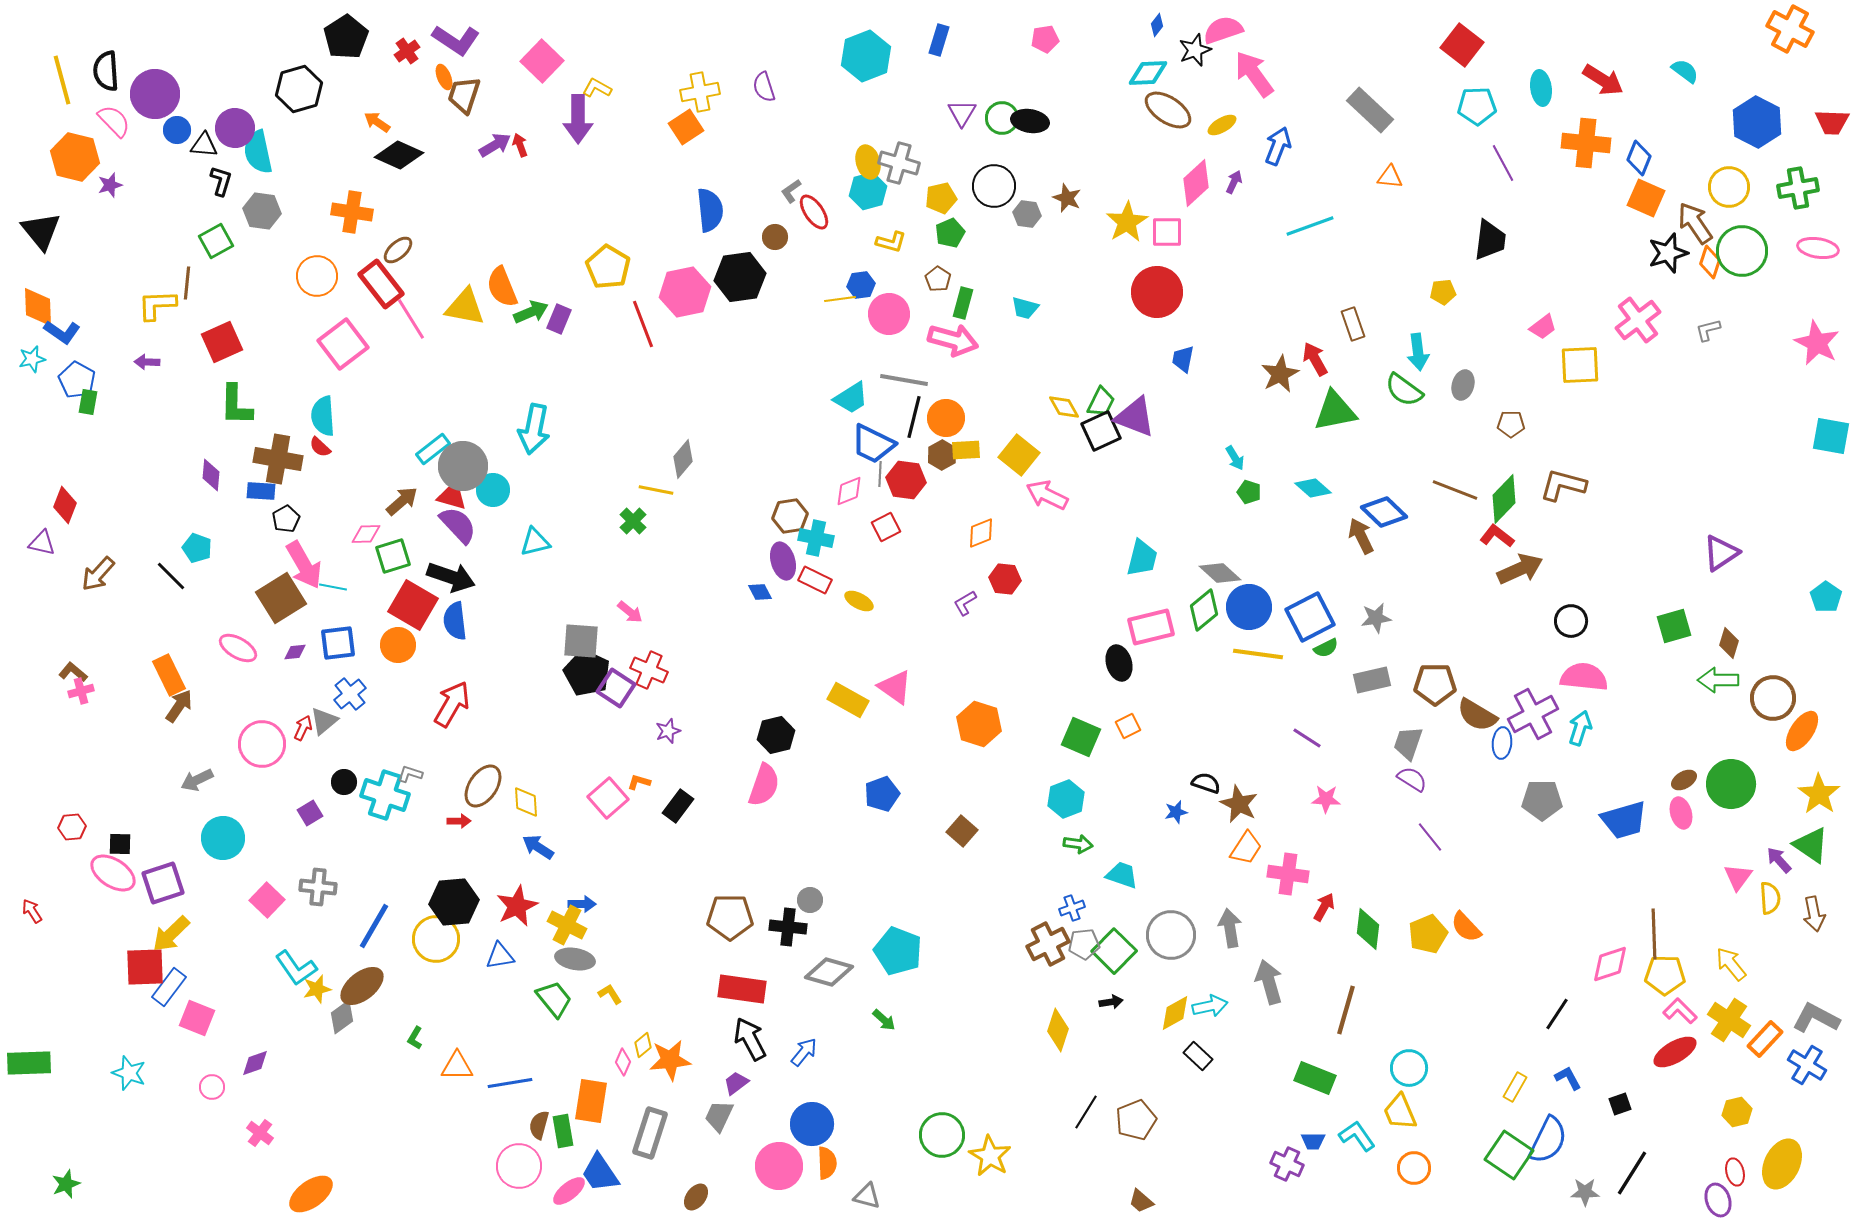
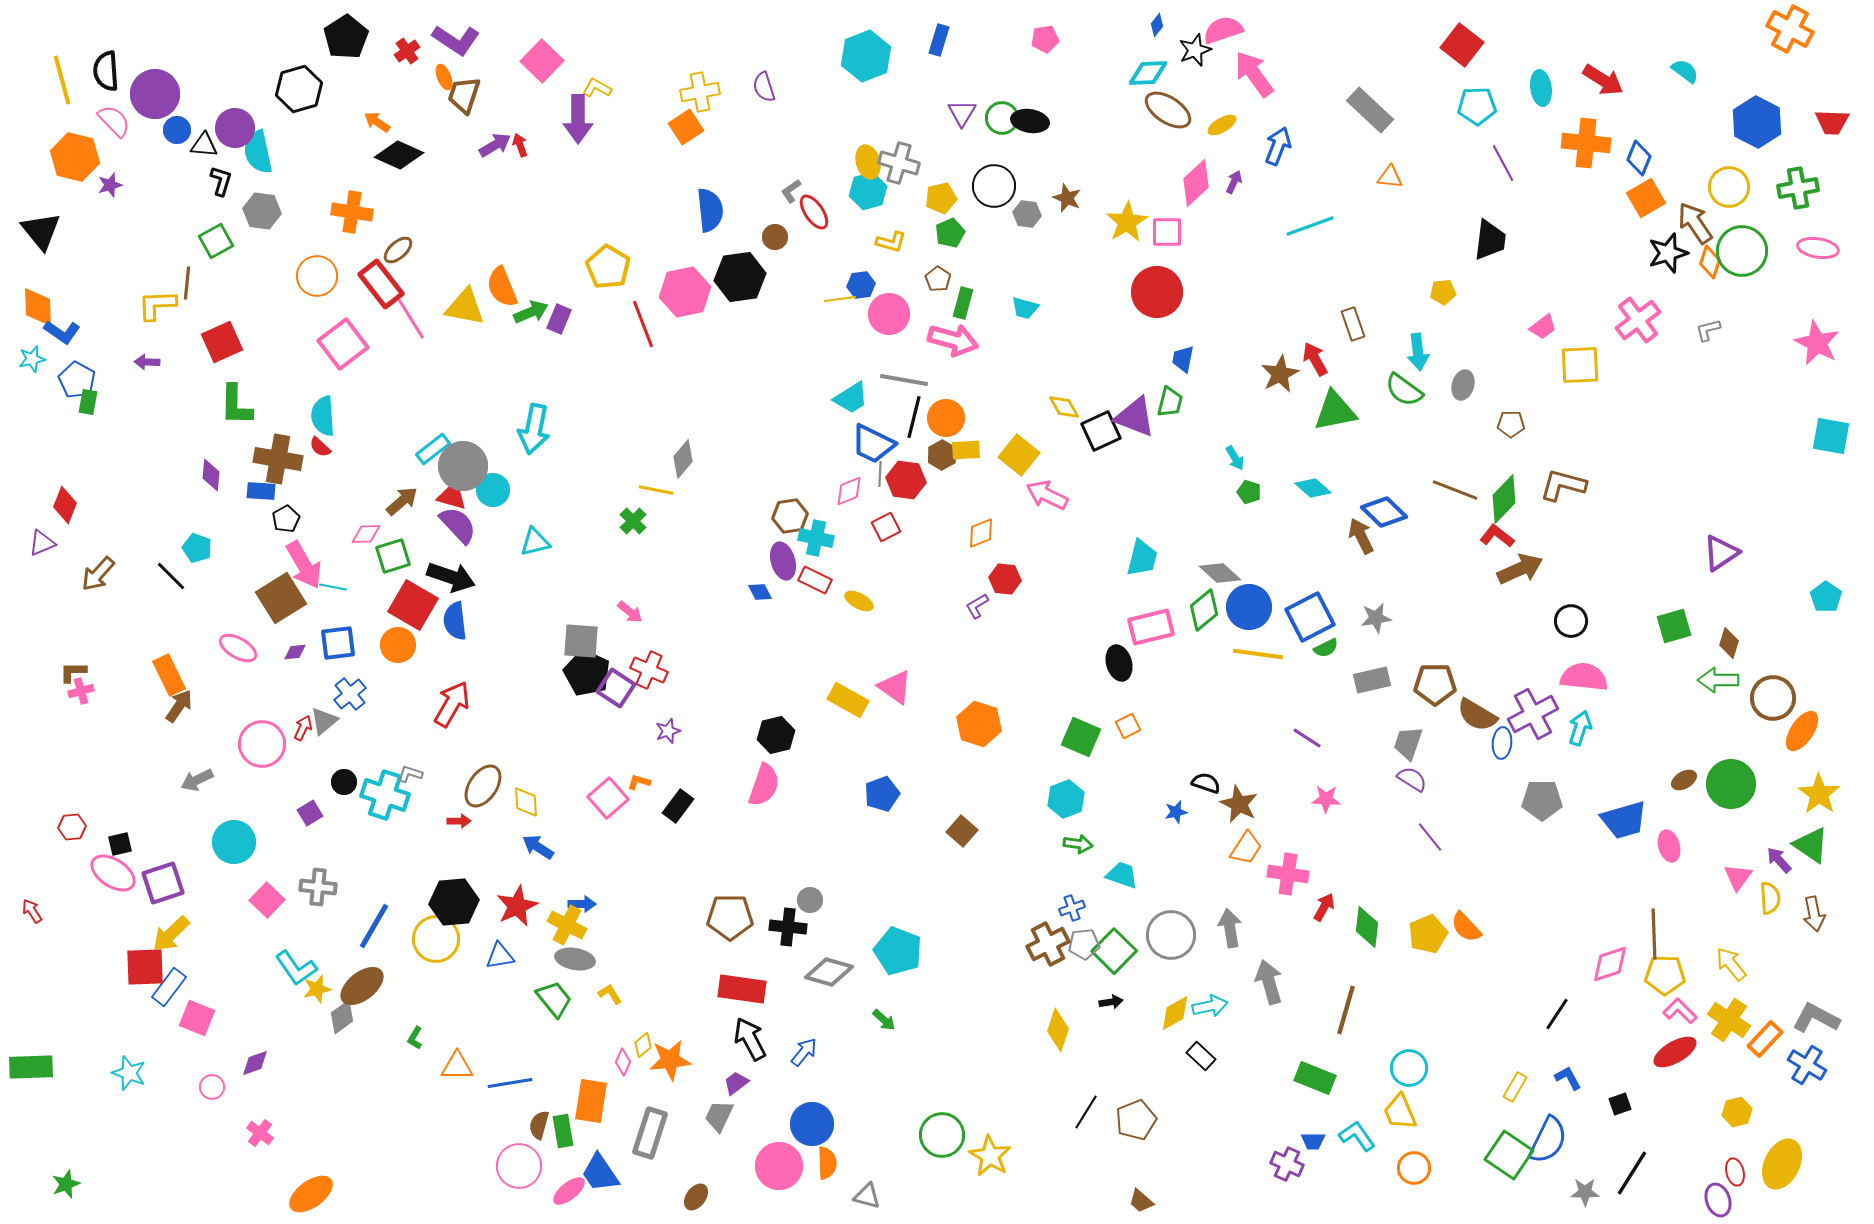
orange square at (1646, 198): rotated 36 degrees clockwise
green trapezoid at (1101, 402): moved 69 px right; rotated 12 degrees counterclockwise
purple triangle at (42, 543): rotated 36 degrees counterclockwise
purple L-shape at (965, 603): moved 12 px right, 3 px down
brown L-shape at (73, 672): rotated 40 degrees counterclockwise
pink ellipse at (1681, 813): moved 12 px left, 33 px down
cyan circle at (223, 838): moved 11 px right, 4 px down
black square at (120, 844): rotated 15 degrees counterclockwise
green diamond at (1368, 929): moved 1 px left, 2 px up
black rectangle at (1198, 1056): moved 3 px right
green rectangle at (29, 1063): moved 2 px right, 4 px down
